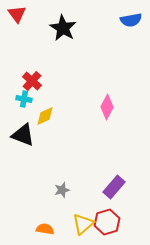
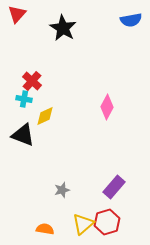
red triangle: rotated 18 degrees clockwise
